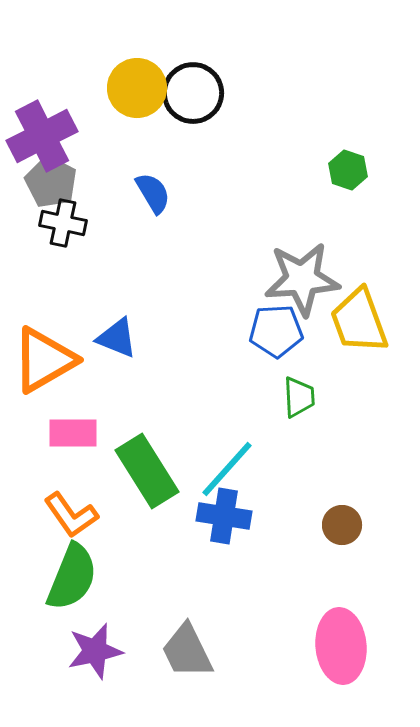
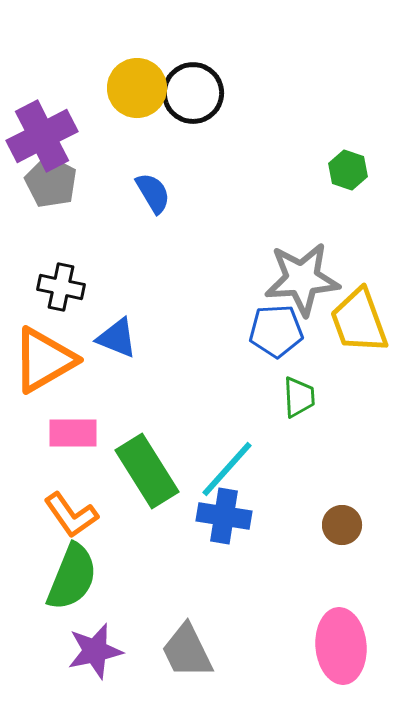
black cross: moved 2 px left, 64 px down
